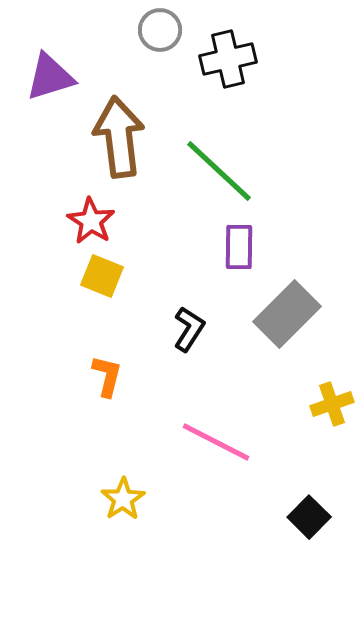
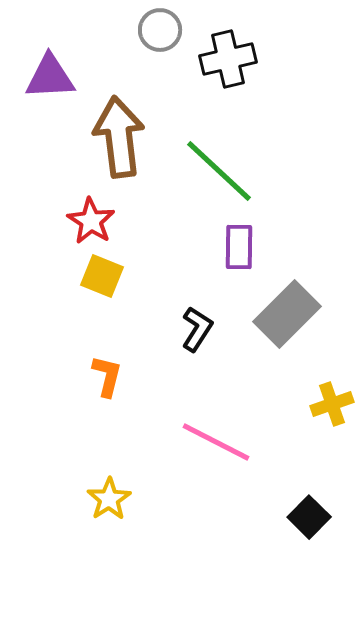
purple triangle: rotated 14 degrees clockwise
black L-shape: moved 8 px right
yellow star: moved 14 px left
